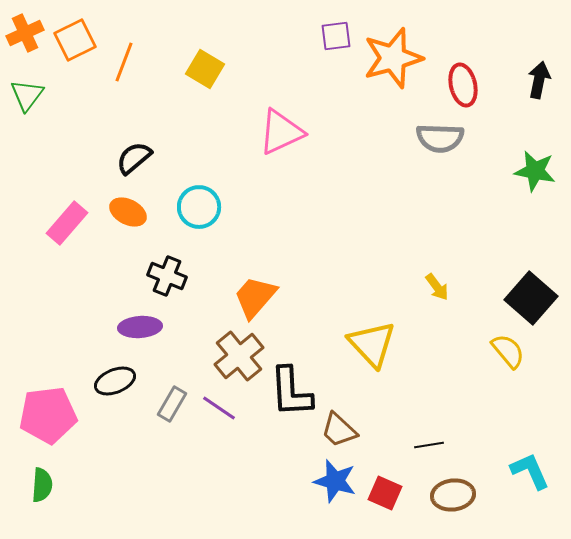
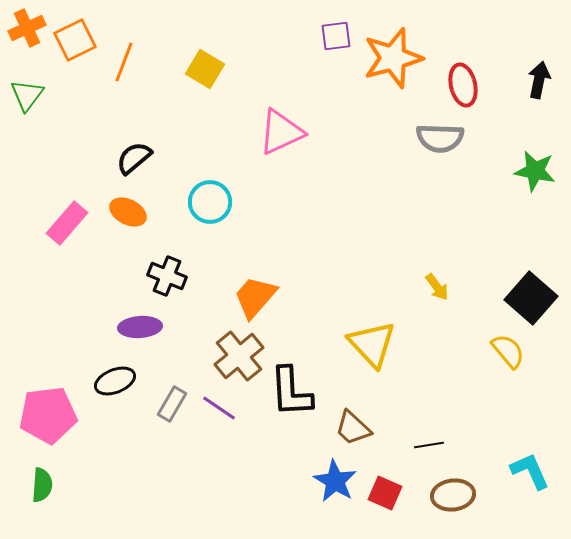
orange cross: moved 2 px right, 5 px up
cyan circle: moved 11 px right, 5 px up
brown trapezoid: moved 14 px right, 2 px up
blue star: rotated 15 degrees clockwise
